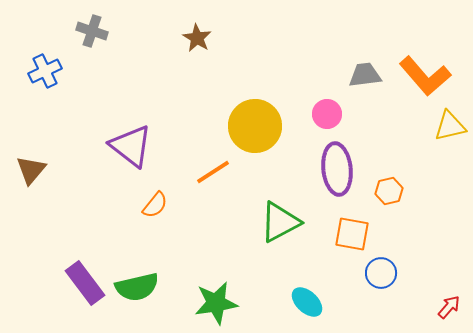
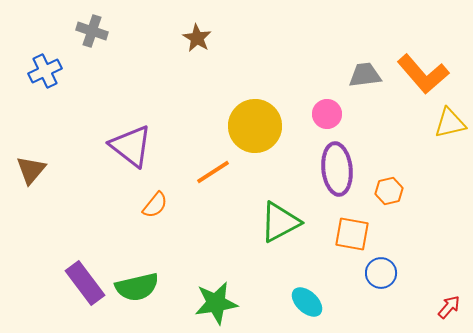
orange L-shape: moved 2 px left, 2 px up
yellow triangle: moved 3 px up
